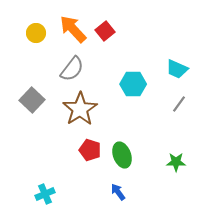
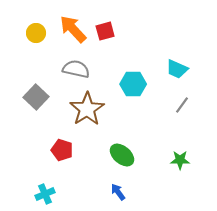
red square: rotated 24 degrees clockwise
gray semicircle: moved 4 px right; rotated 116 degrees counterclockwise
gray square: moved 4 px right, 3 px up
gray line: moved 3 px right, 1 px down
brown star: moved 7 px right
red pentagon: moved 28 px left
green ellipse: rotated 30 degrees counterclockwise
green star: moved 4 px right, 2 px up
